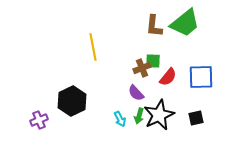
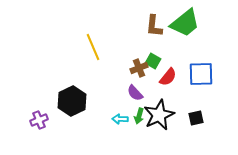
yellow line: rotated 12 degrees counterclockwise
green square: rotated 28 degrees clockwise
brown cross: moved 3 px left
blue square: moved 3 px up
purple semicircle: moved 1 px left
cyan arrow: rotated 119 degrees clockwise
